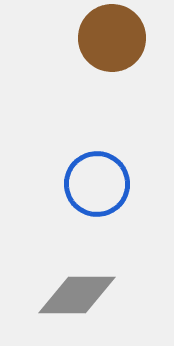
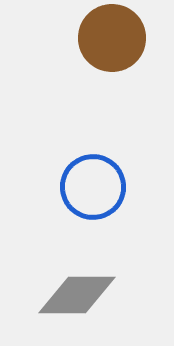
blue circle: moved 4 px left, 3 px down
